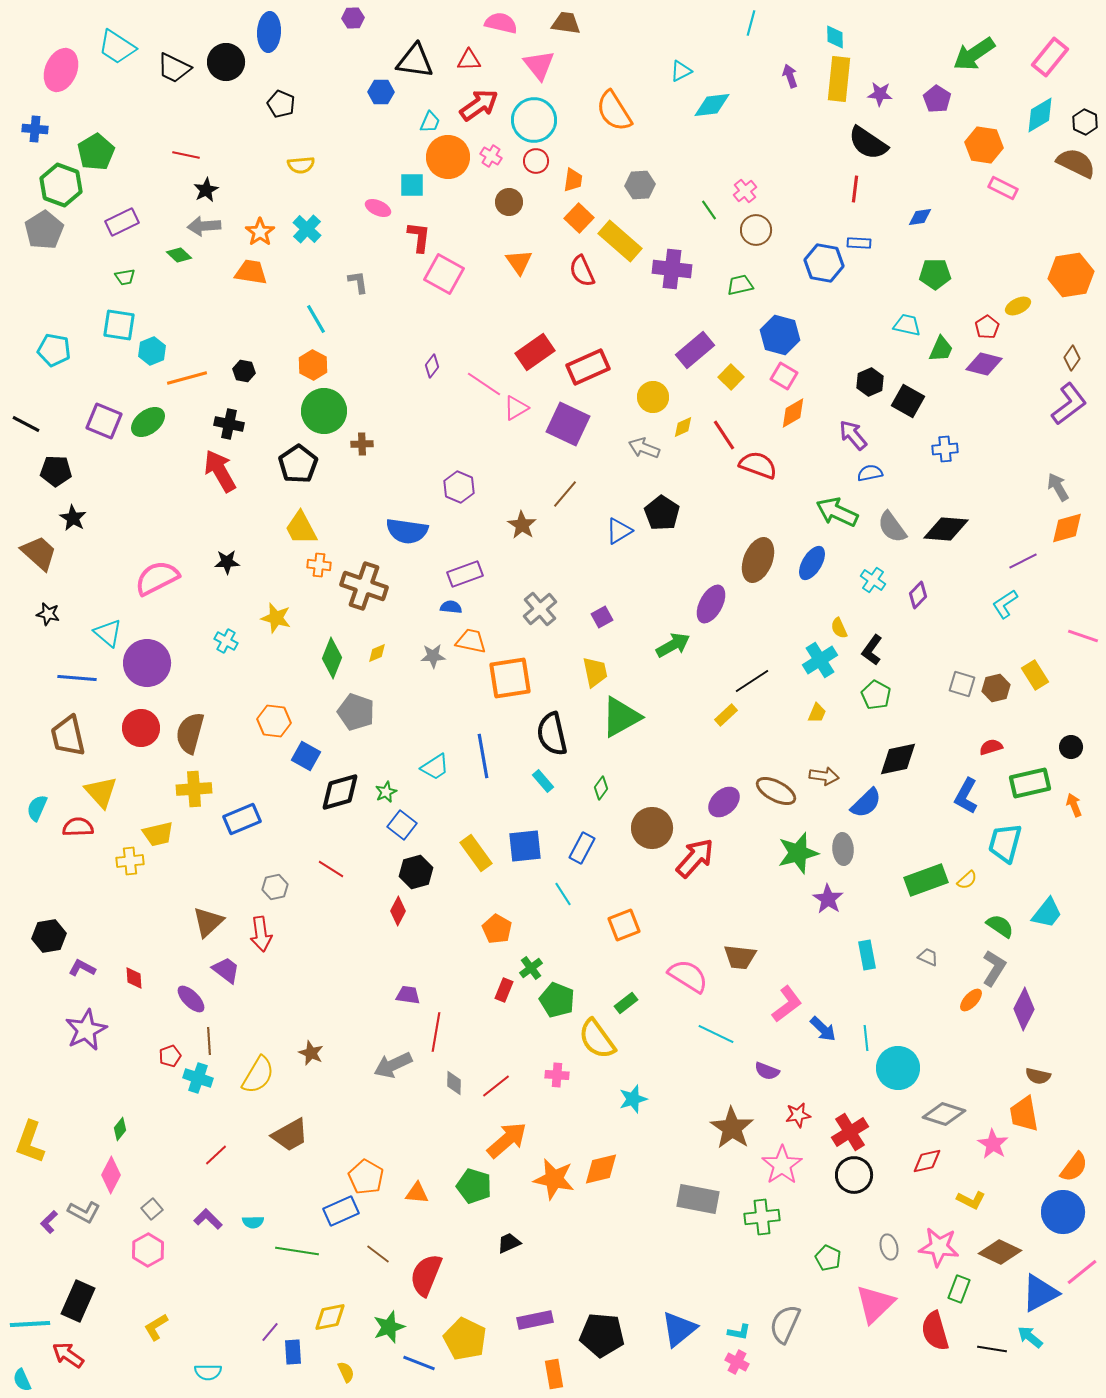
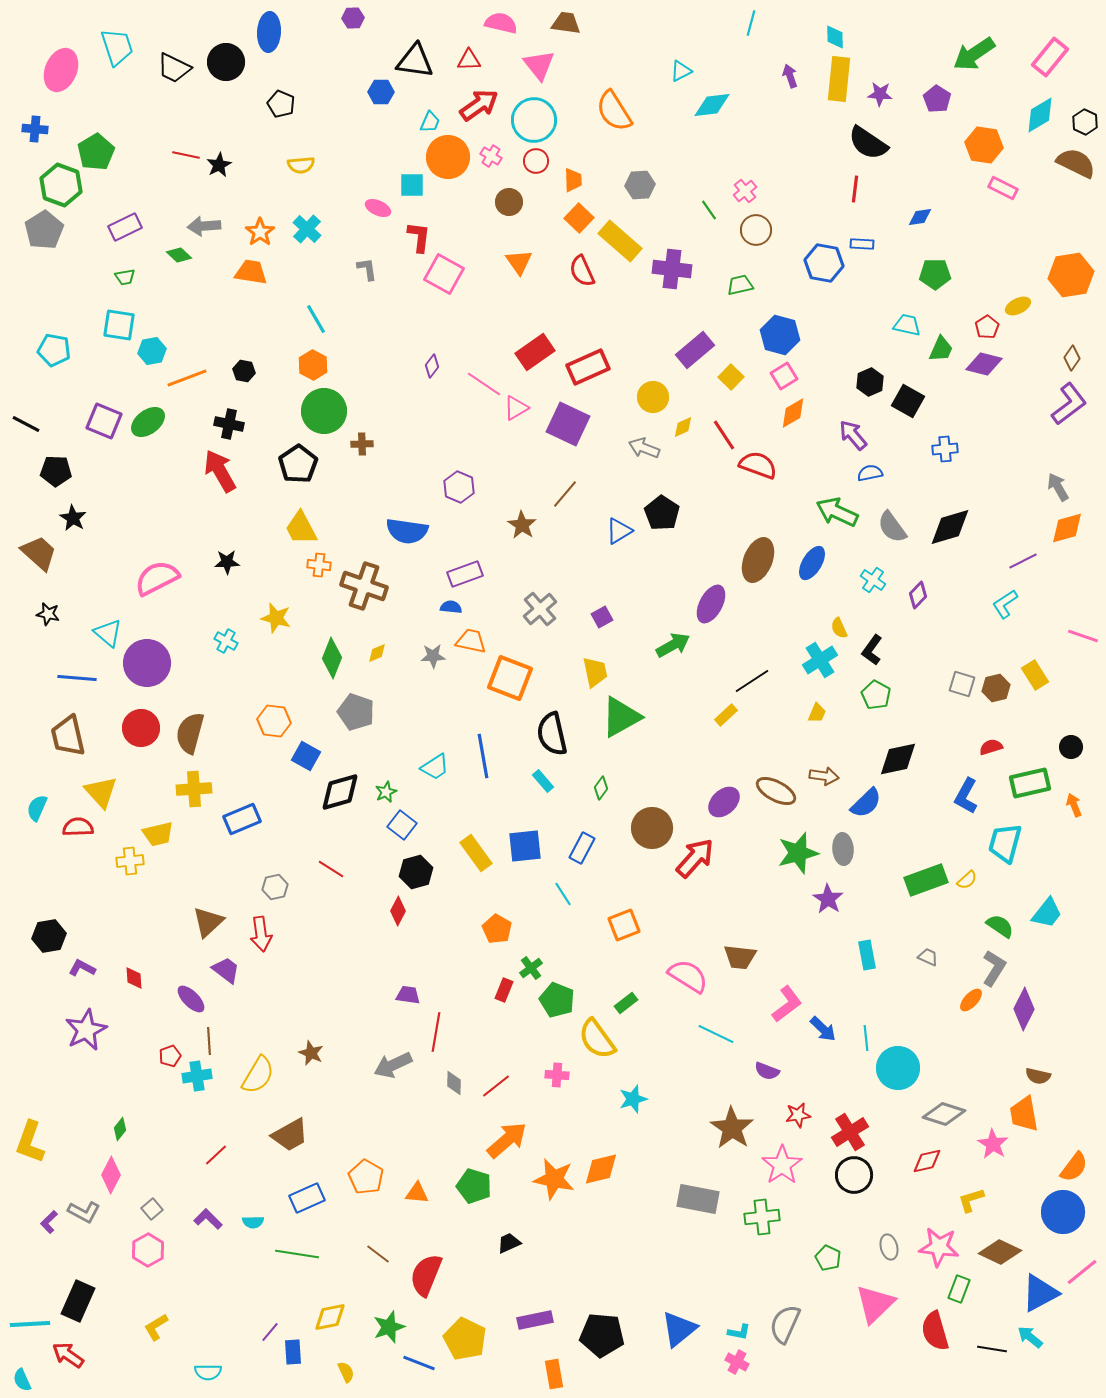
cyan trapezoid at (117, 47): rotated 141 degrees counterclockwise
orange trapezoid at (573, 180): rotated 10 degrees counterclockwise
black star at (206, 190): moved 13 px right, 25 px up
purple rectangle at (122, 222): moved 3 px right, 5 px down
blue rectangle at (859, 243): moved 3 px right, 1 px down
gray L-shape at (358, 282): moved 9 px right, 13 px up
cyan hexagon at (152, 351): rotated 12 degrees clockwise
pink square at (784, 376): rotated 28 degrees clockwise
orange line at (187, 378): rotated 6 degrees counterclockwise
black diamond at (946, 529): moved 4 px right, 2 px up; rotated 21 degrees counterclockwise
orange square at (510, 678): rotated 30 degrees clockwise
cyan cross at (198, 1078): moved 1 px left, 2 px up; rotated 28 degrees counterclockwise
yellow L-shape at (971, 1200): rotated 136 degrees clockwise
blue rectangle at (341, 1211): moved 34 px left, 13 px up
green line at (297, 1251): moved 3 px down
